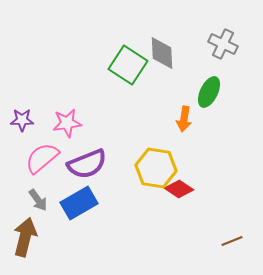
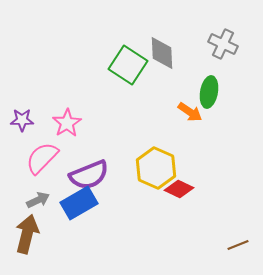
green ellipse: rotated 16 degrees counterclockwise
orange arrow: moved 6 px right, 7 px up; rotated 65 degrees counterclockwise
pink star: rotated 24 degrees counterclockwise
pink semicircle: rotated 6 degrees counterclockwise
purple semicircle: moved 2 px right, 11 px down
yellow hexagon: rotated 15 degrees clockwise
red diamond: rotated 8 degrees counterclockwise
gray arrow: rotated 80 degrees counterclockwise
brown arrow: moved 2 px right, 3 px up
brown line: moved 6 px right, 4 px down
